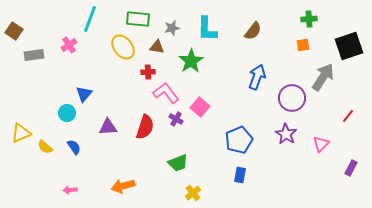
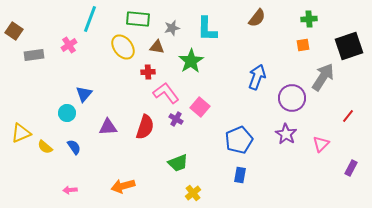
brown semicircle: moved 4 px right, 13 px up
